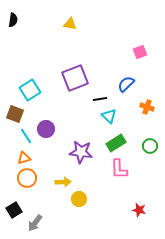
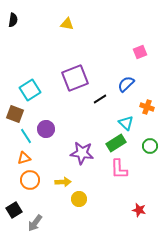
yellow triangle: moved 3 px left
black line: rotated 24 degrees counterclockwise
cyan triangle: moved 17 px right, 7 px down
purple star: moved 1 px right, 1 px down
orange circle: moved 3 px right, 2 px down
